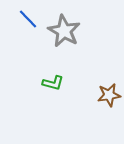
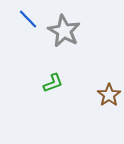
green L-shape: rotated 35 degrees counterclockwise
brown star: rotated 25 degrees counterclockwise
